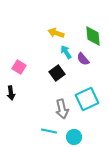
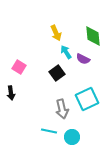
yellow arrow: rotated 133 degrees counterclockwise
purple semicircle: rotated 24 degrees counterclockwise
cyan circle: moved 2 px left
